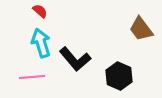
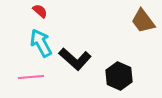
brown trapezoid: moved 2 px right, 8 px up
cyan arrow: rotated 12 degrees counterclockwise
black L-shape: rotated 8 degrees counterclockwise
pink line: moved 1 px left
